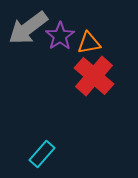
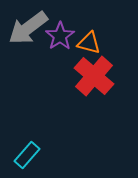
orange triangle: rotated 25 degrees clockwise
cyan rectangle: moved 15 px left, 1 px down
